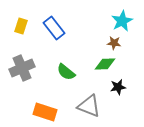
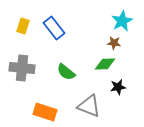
yellow rectangle: moved 2 px right
gray cross: rotated 30 degrees clockwise
